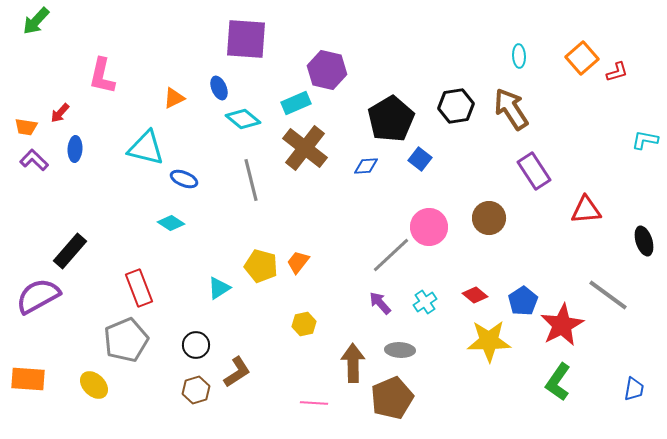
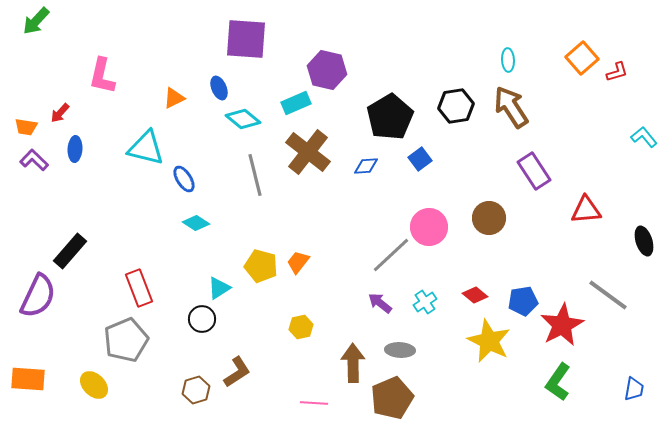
cyan ellipse at (519, 56): moved 11 px left, 4 px down
brown arrow at (511, 109): moved 2 px up
black pentagon at (391, 119): moved 1 px left, 2 px up
cyan L-shape at (645, 140): moved 1 px left, 3 px up; rotated 40 degrees clockwise
brown cross at (305, 148): moved 3 px right, 4 px down
blue square at (420, 159): rotated 15 degrees clockwise
blue ellipse at (184, 179): rotated 36 degrees clockwise
gray line at (251, 180): moved 4 px right, 5 px up
cyan diamond at (171, 223): moved 25 px right
purple semicircle at (38, 296): rotated 144 degrees clockwise
blue pentagon at (523, 301): rotated 24 degrees clockwise
purple arrow at (380, 303): rotated 10 degrees counterclockwise
yellow hexagon at (304, 324): moved 3 px left, 3 px down
yellow star at (489, 341): rotated 27 degrees clockwise
black circle at (196, 345): moved 6 px right, 26 px up
